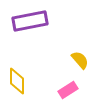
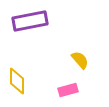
pink rectangle: rotated 18 degrees clockwise
